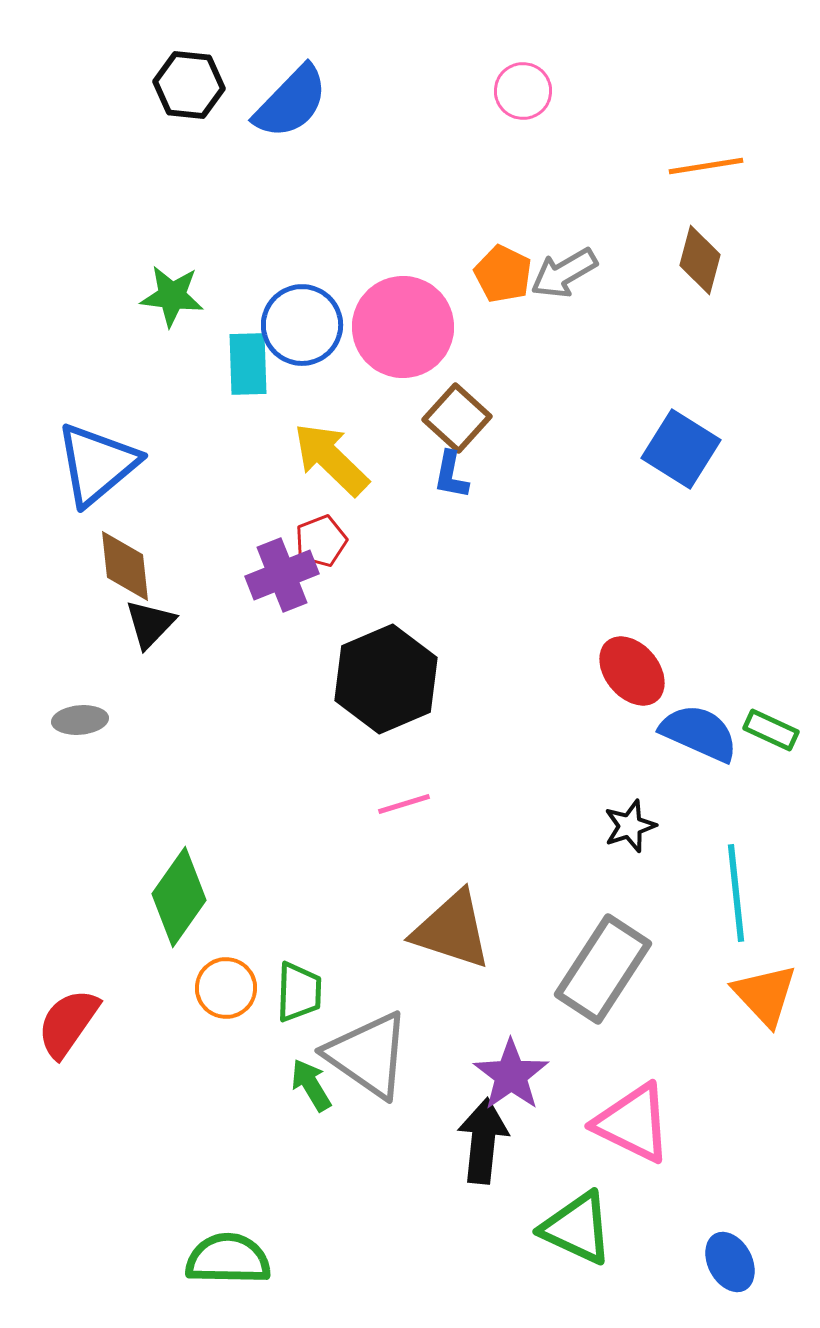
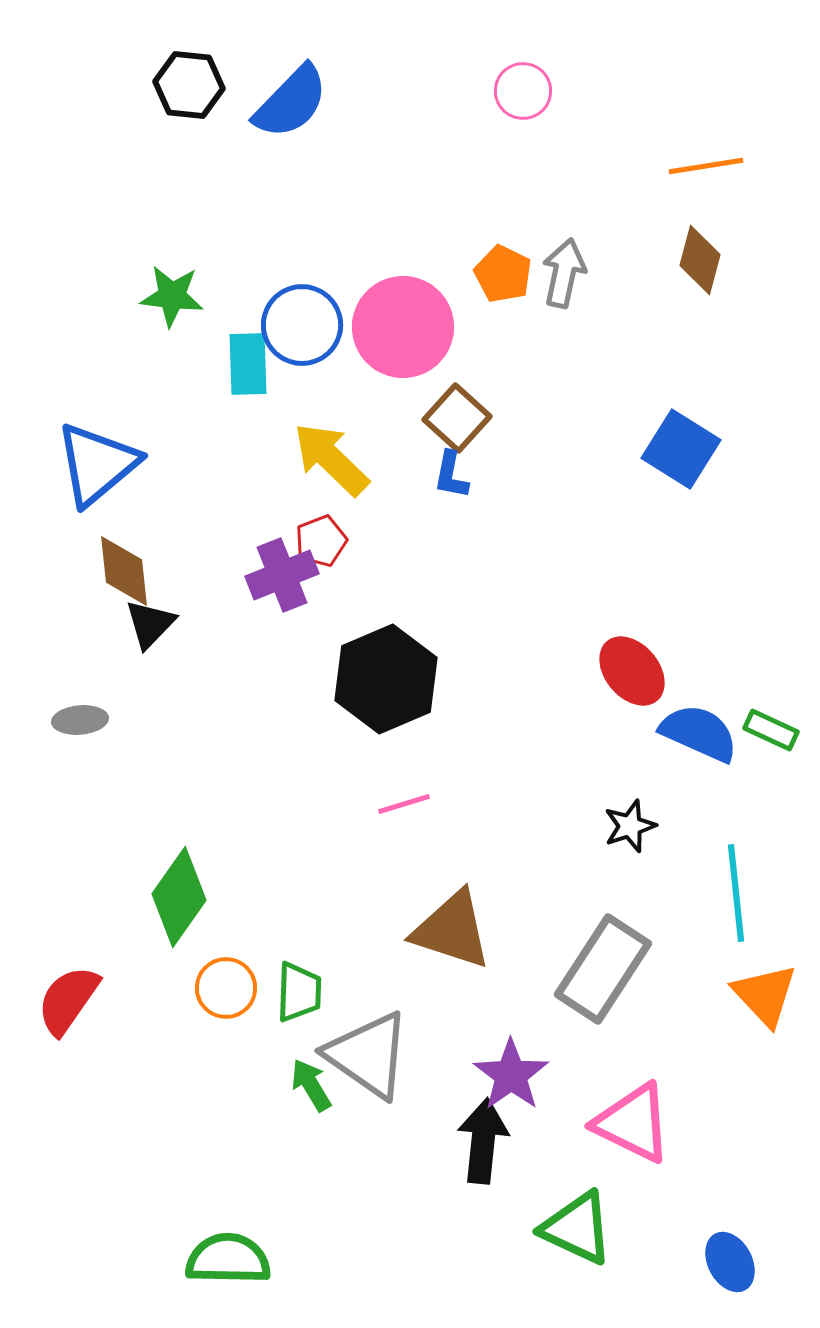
gray arrow at (564, 273): rotated 132 degrees clockwise
brown diamond at (125, 566): moved 1 px left, 5 px down
red semicircle at (68, 1023): moved 23 px up
